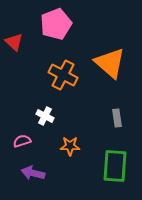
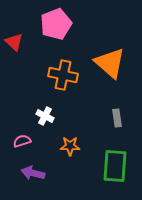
orange cross: rotated 16 degrees counterclockwise
